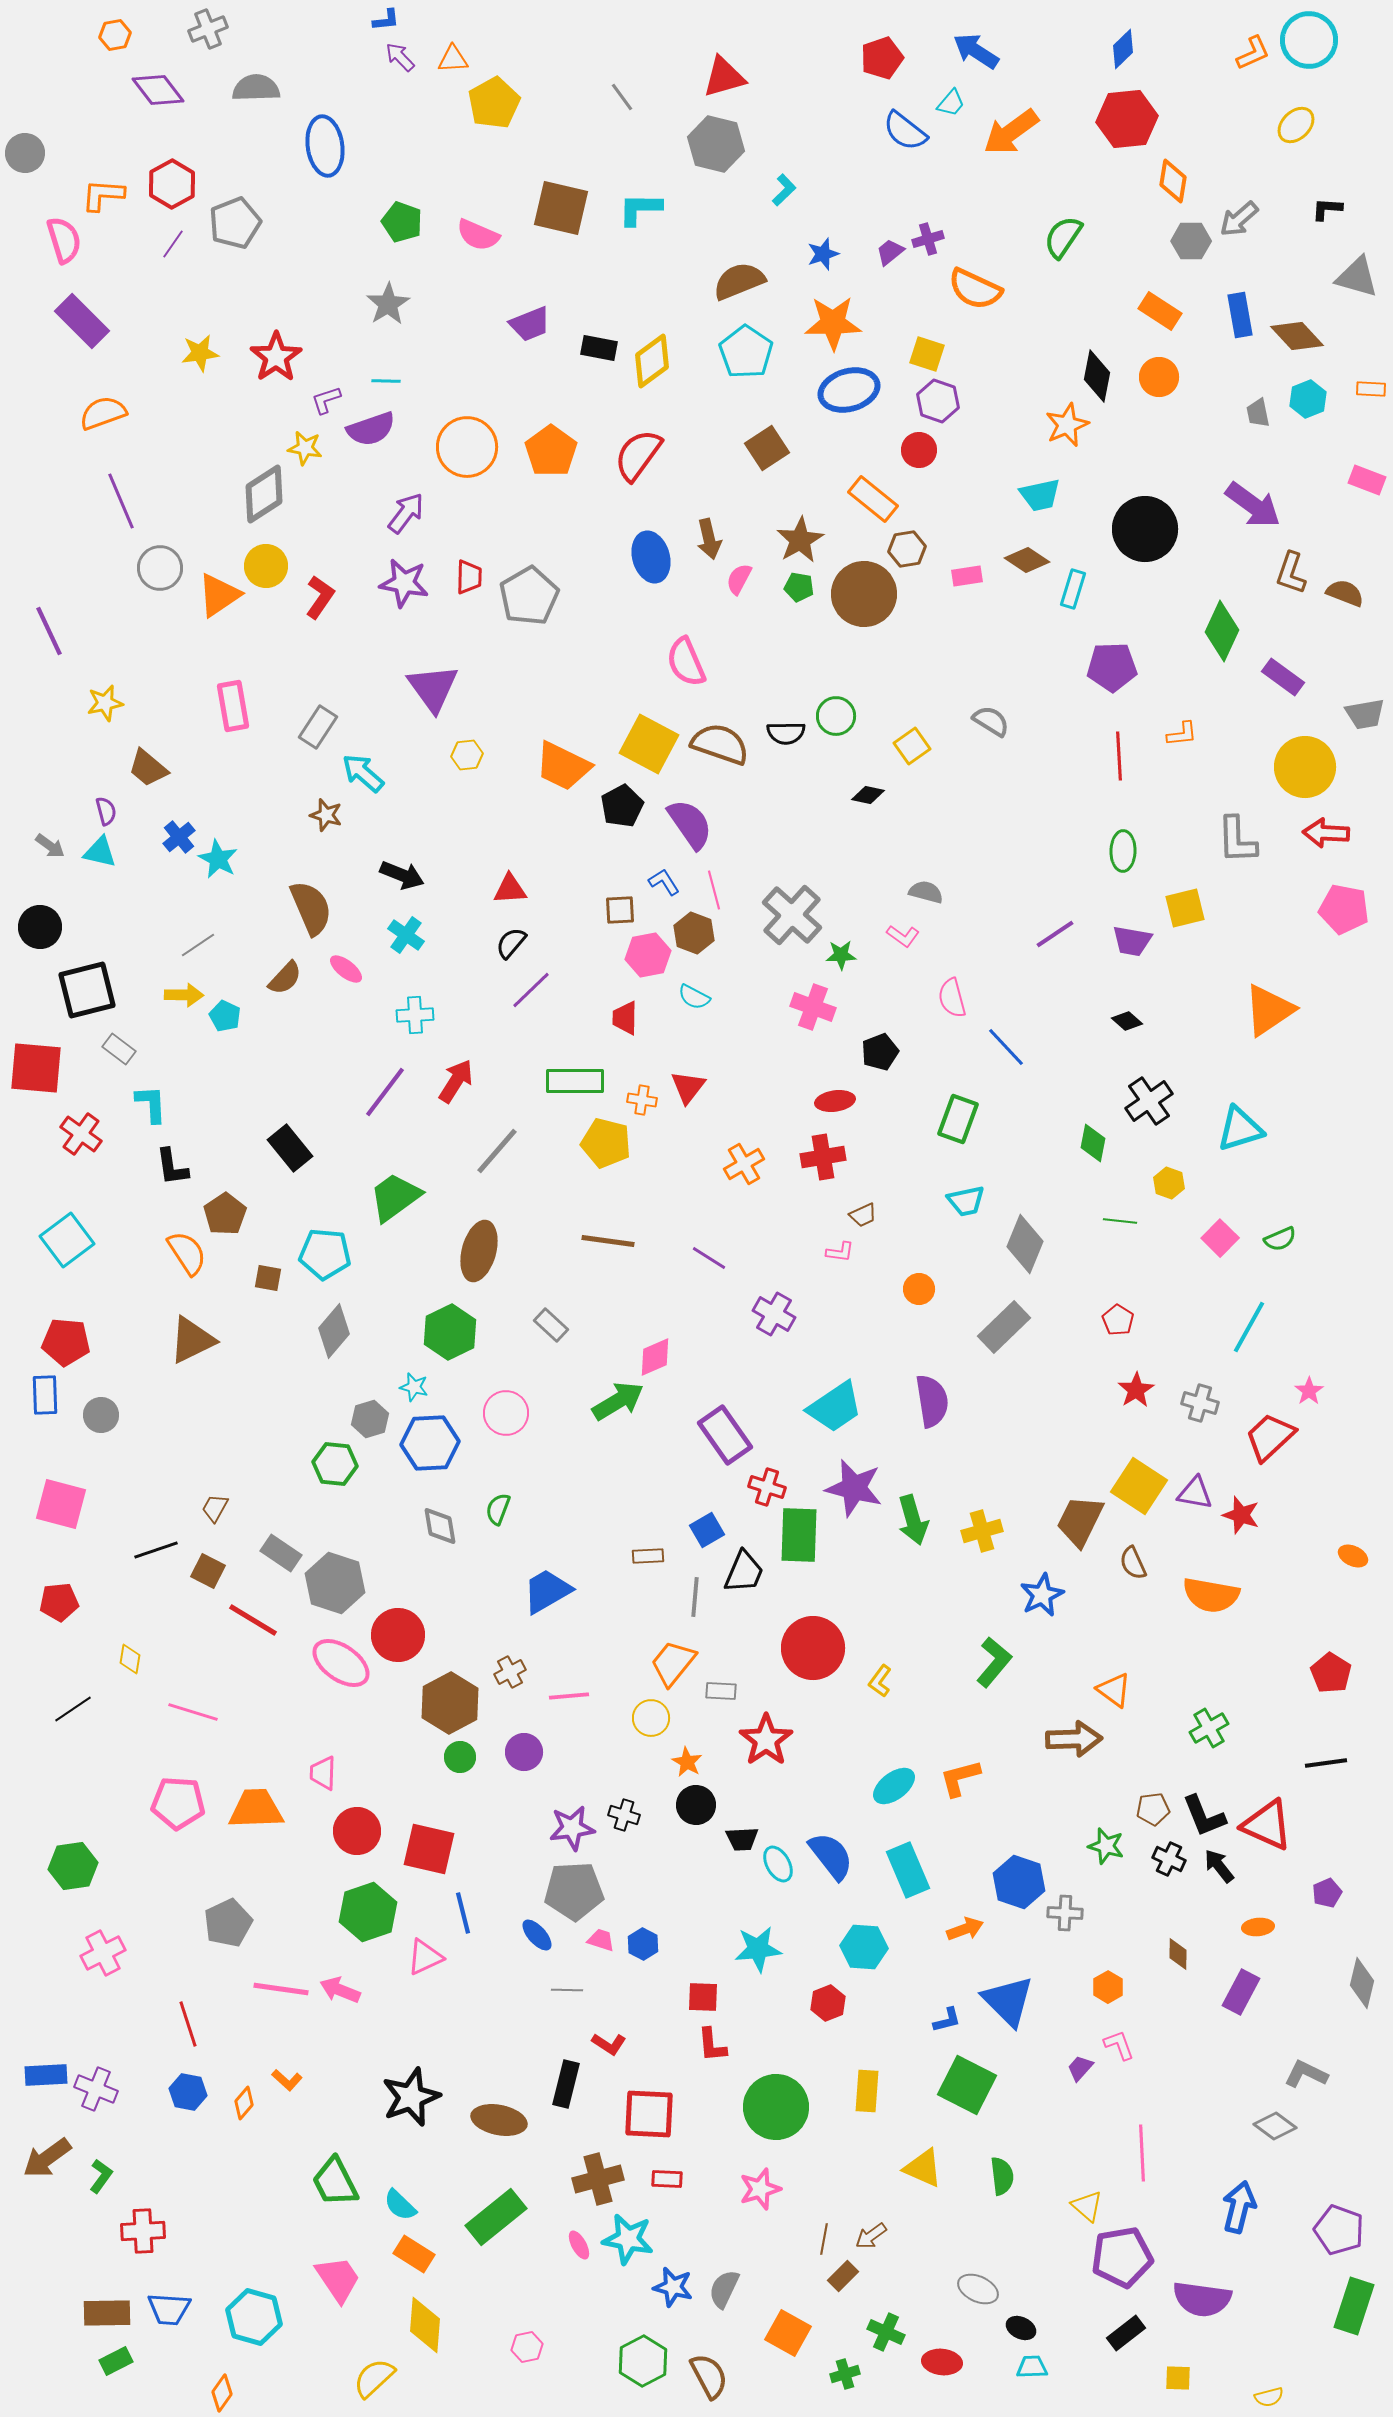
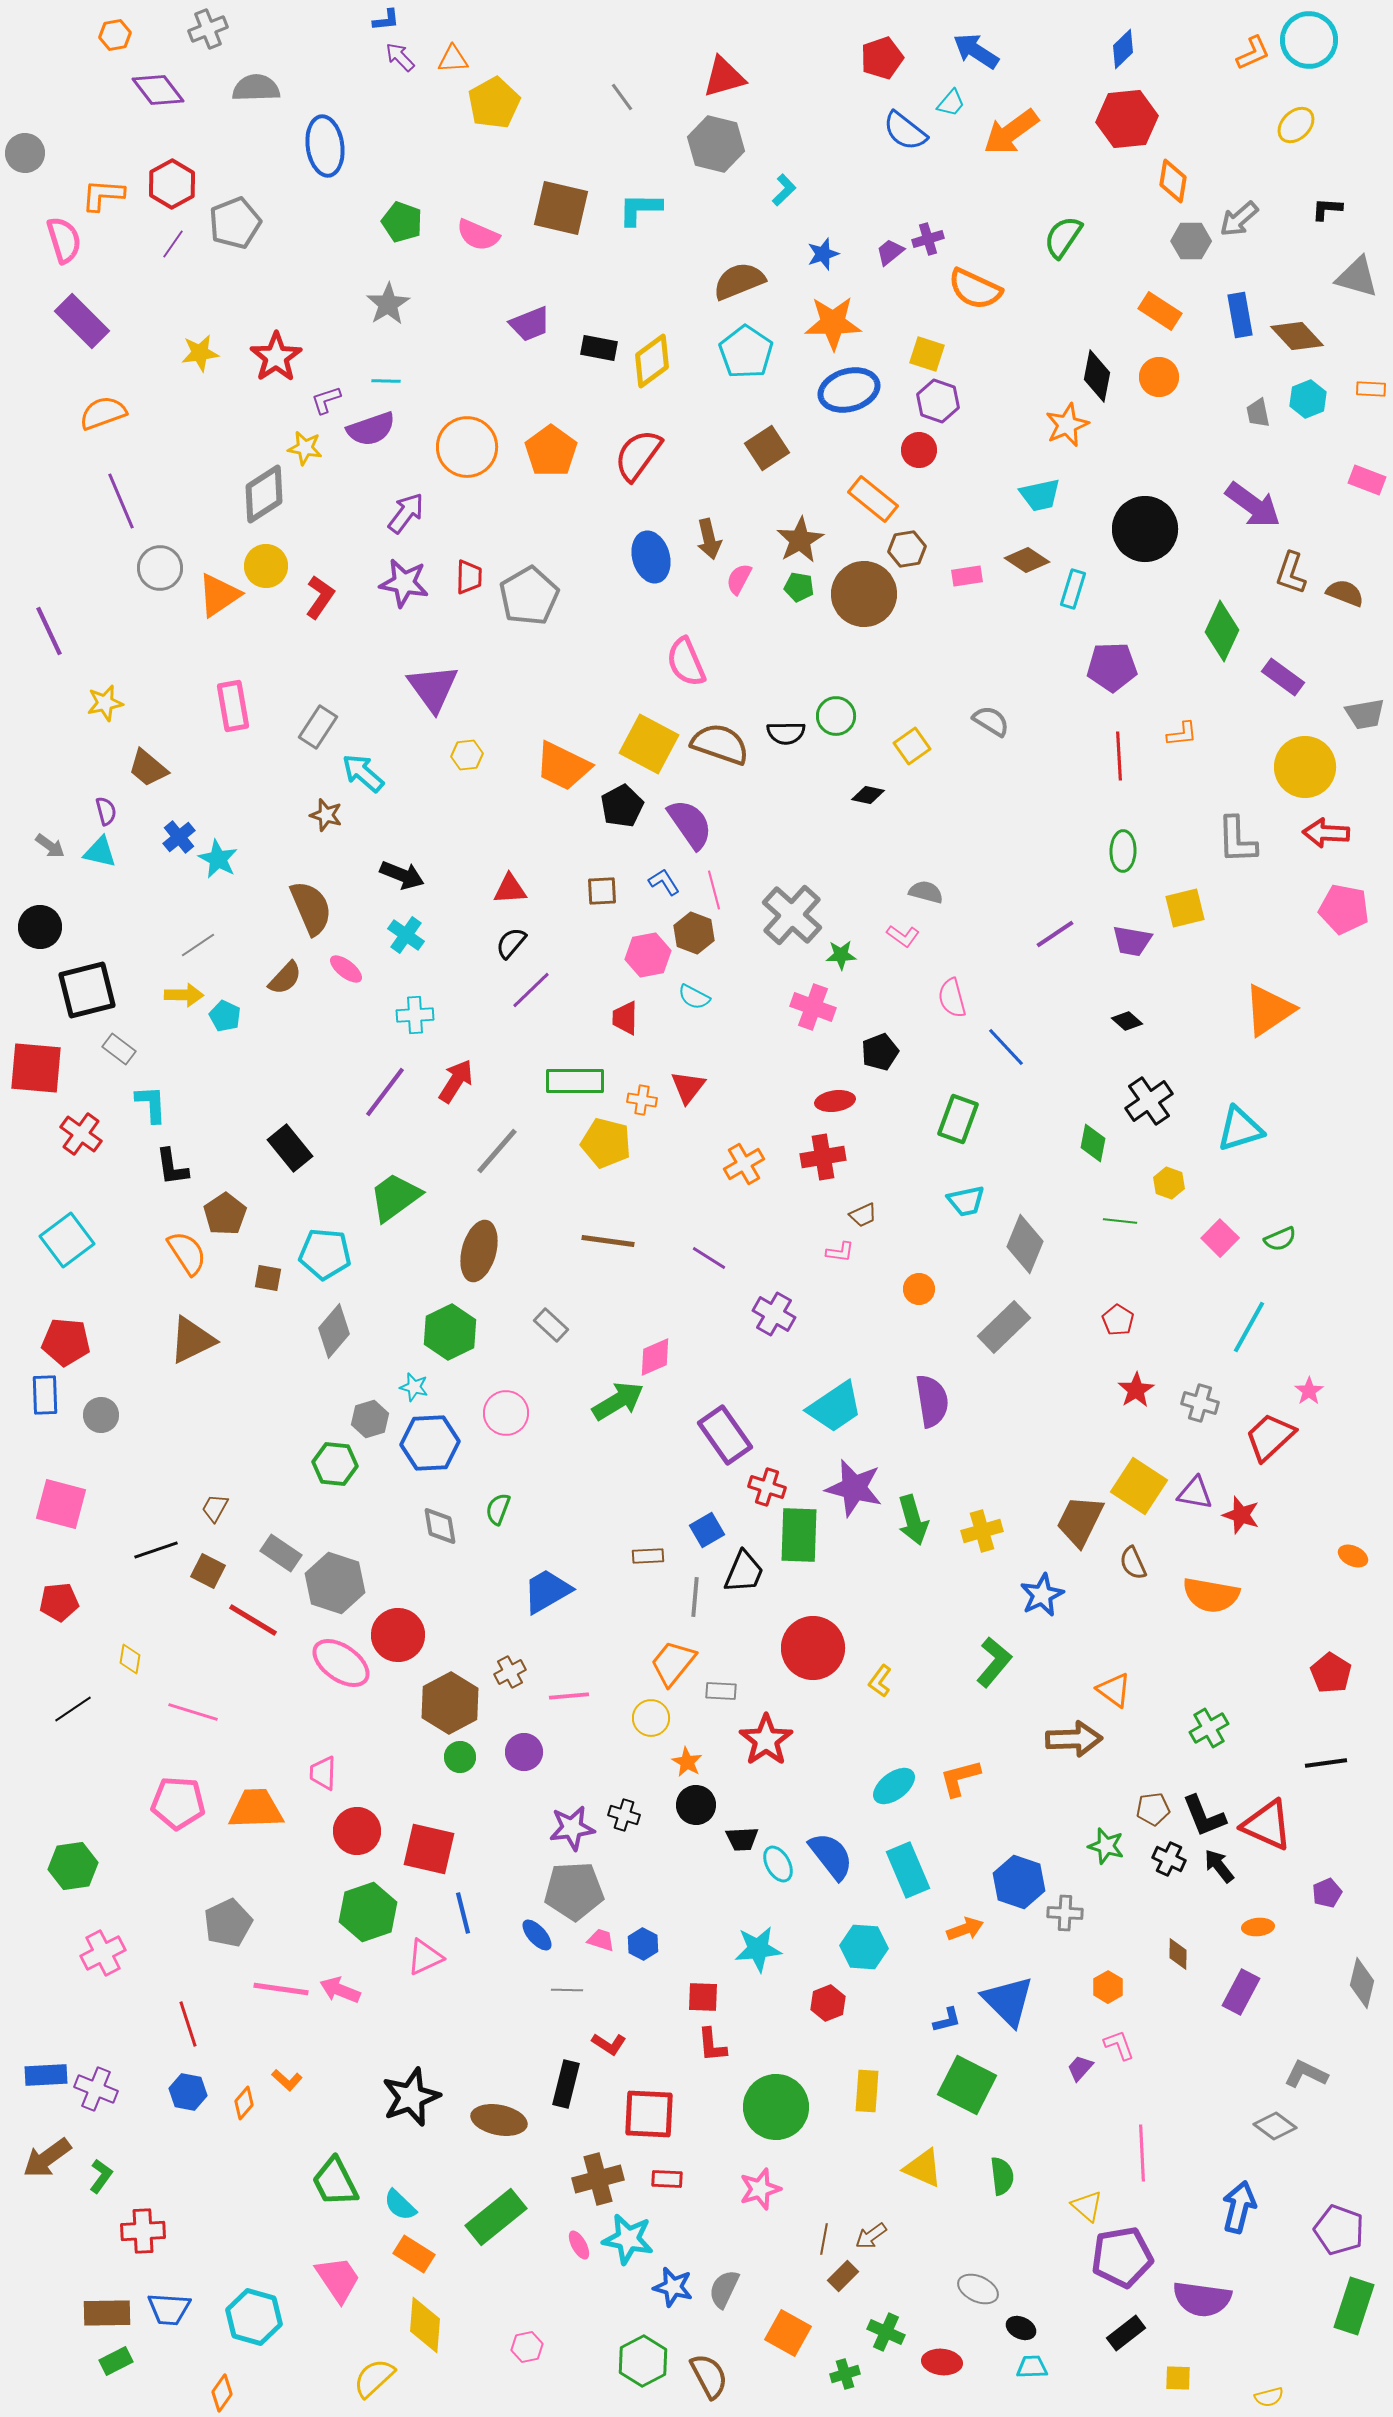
brown square at (620, 910): moved 18 px left, 19 px up
